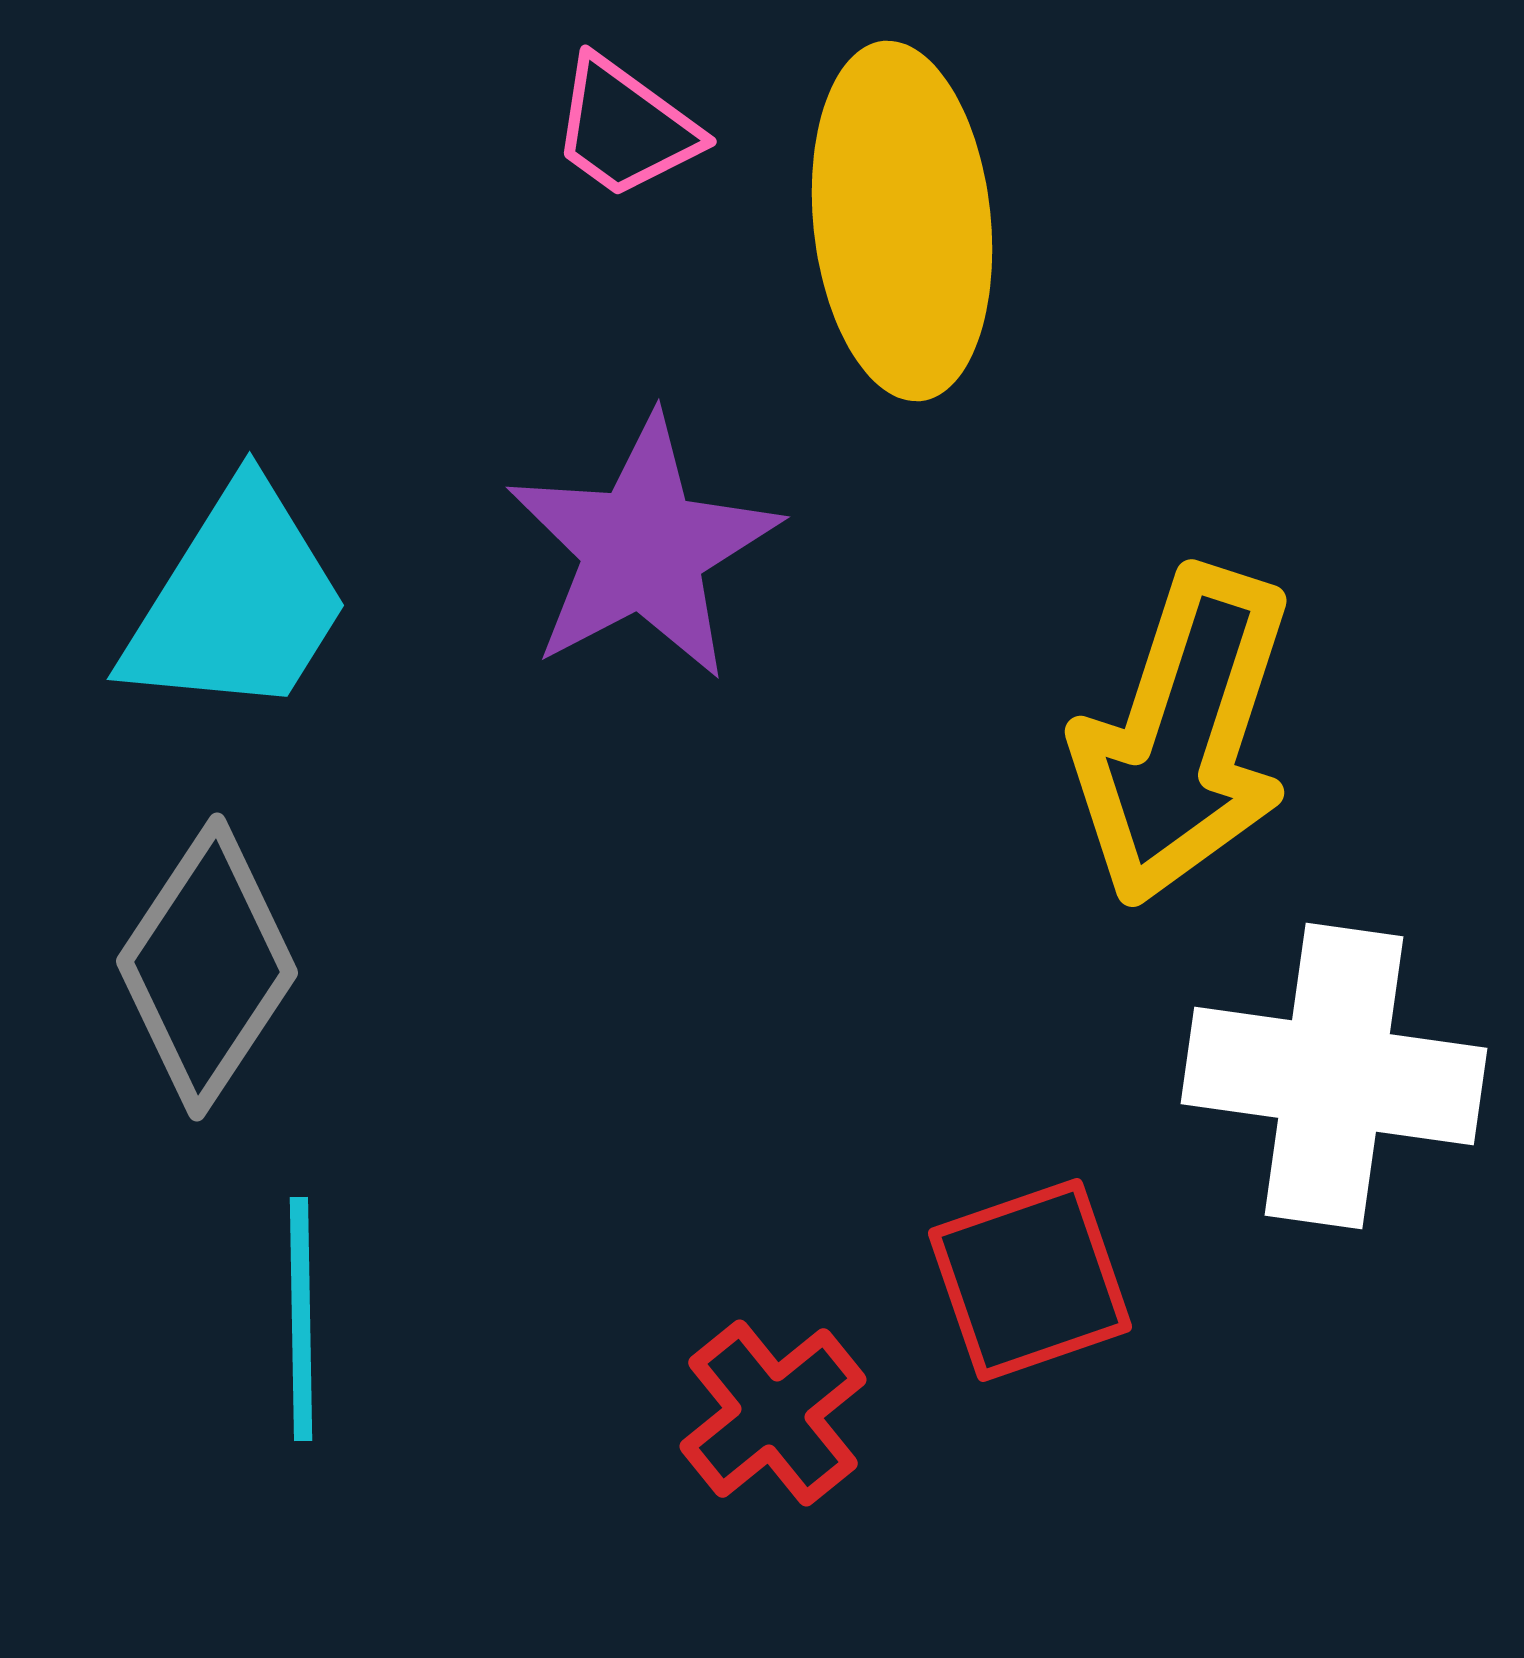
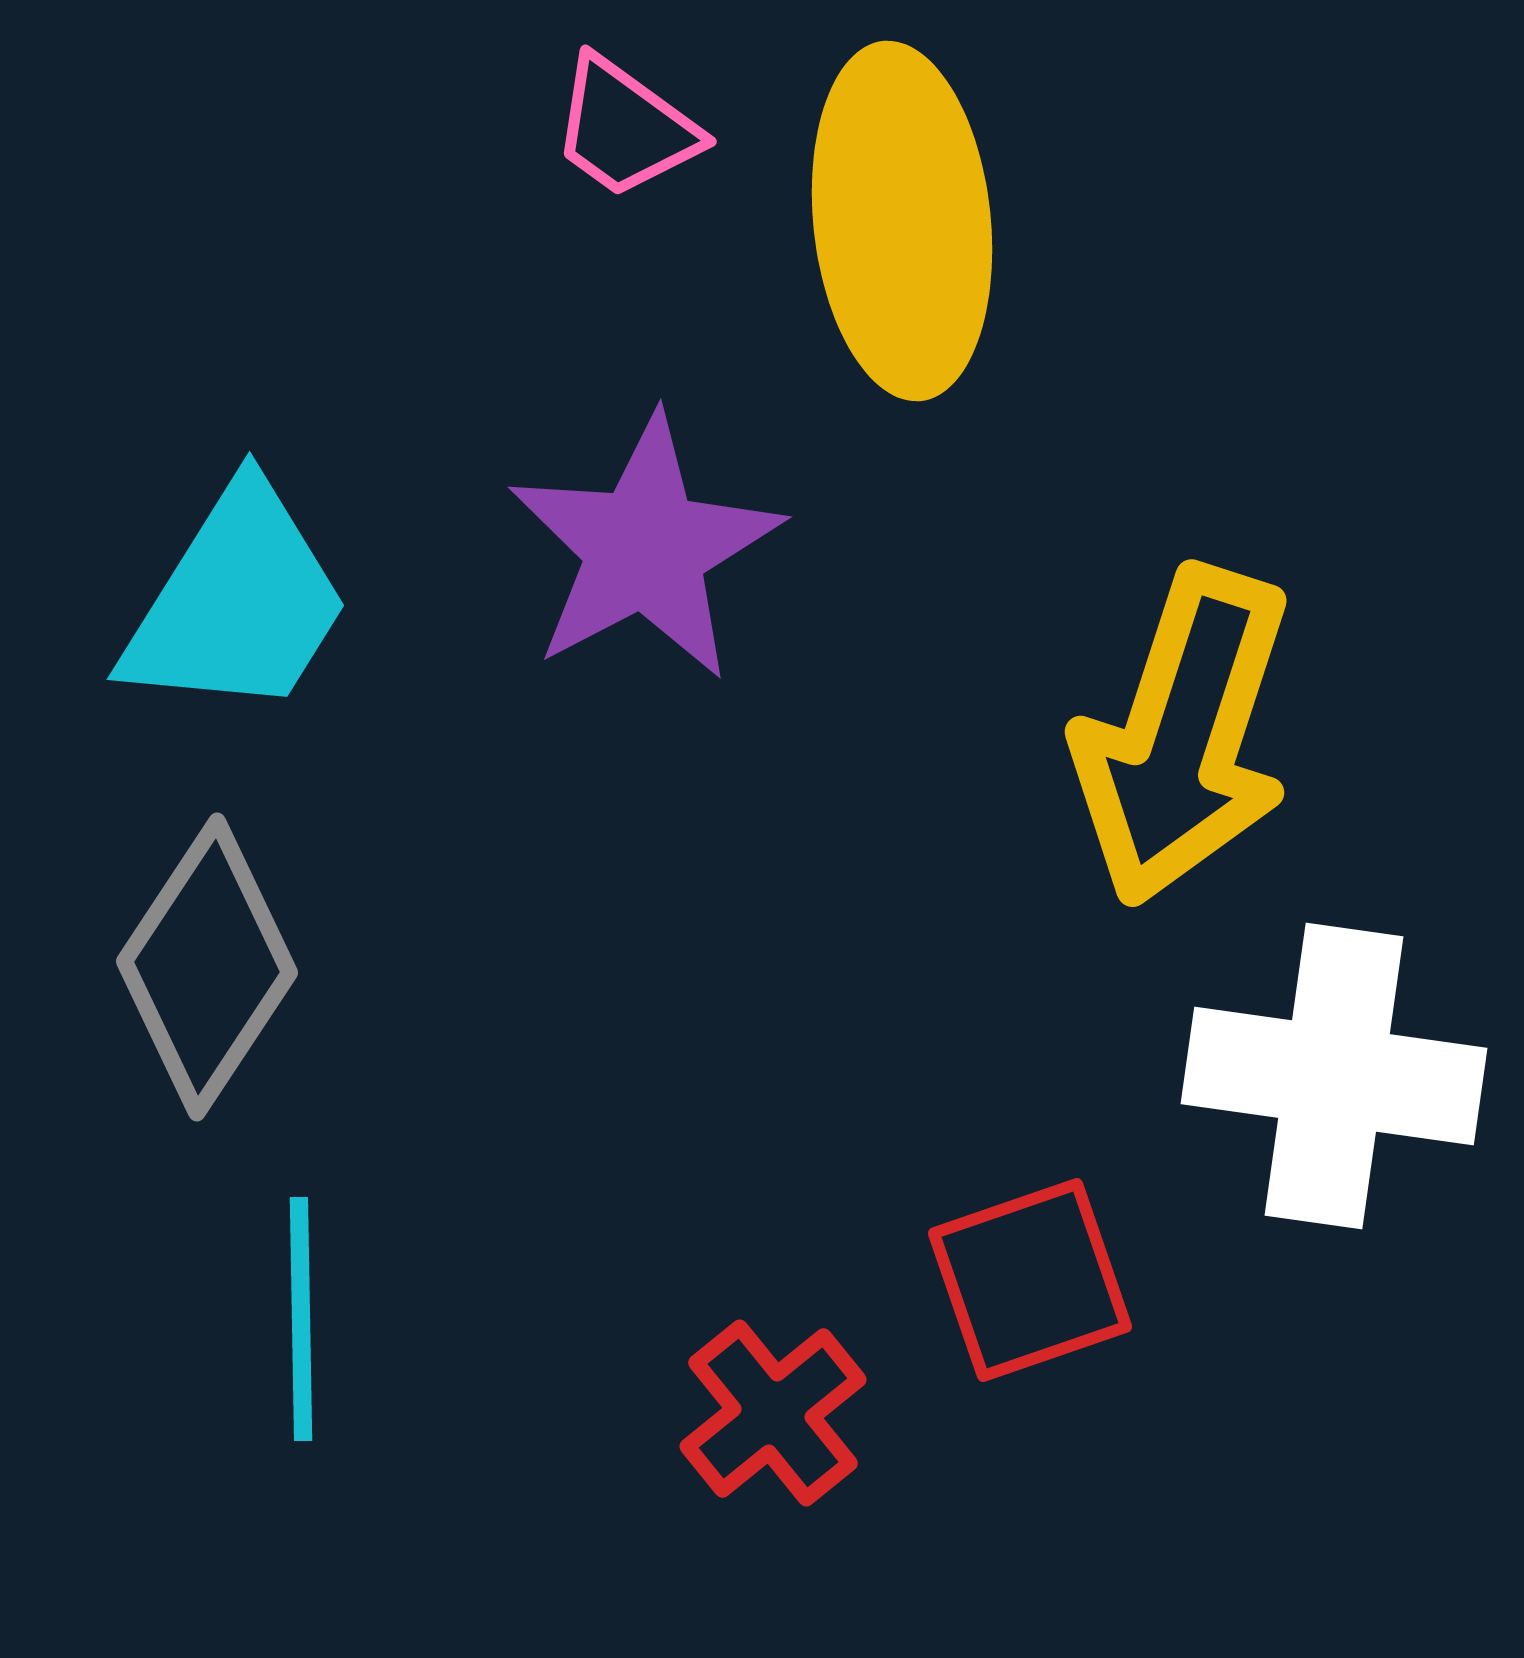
purple star: moved 2 px right
